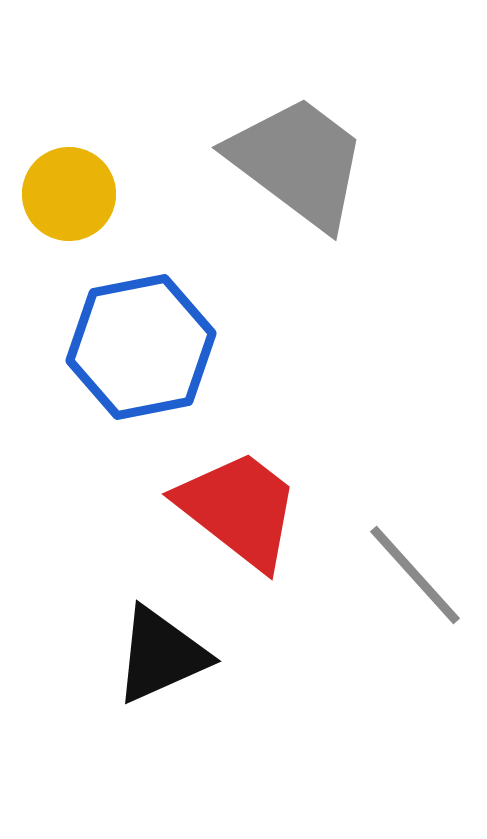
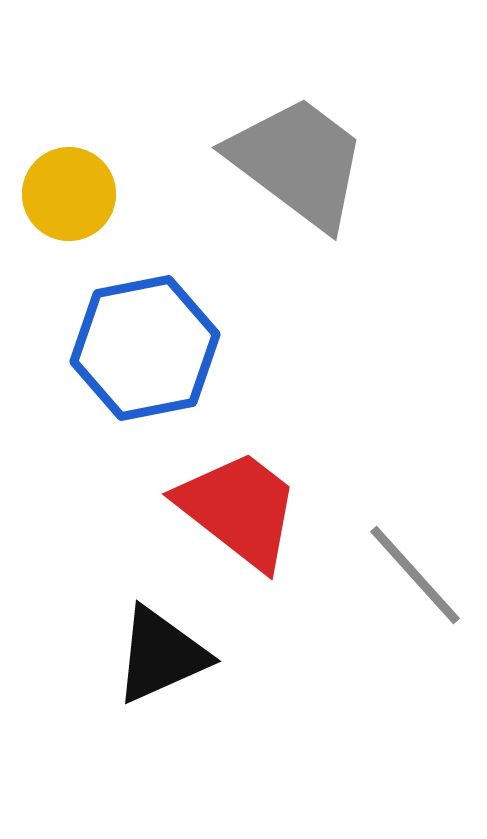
blue hexagon: moved 4 px right, 1 px down
